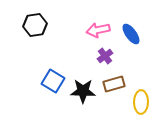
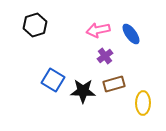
black hexagon: rotated 10 degrees counterclockwise
blue square: moved 1 px up
yellow ellipse: moved 2 px right, 1 px down
